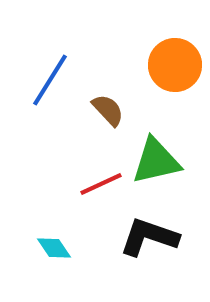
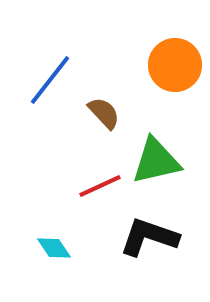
blue line: rotated 6 degrees clockwise
brown semicircle: moved 4 px left, 3 px down
red line: moved 1 px left, 2 px down
